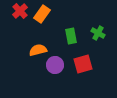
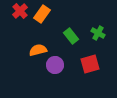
green rectangle: rotated 28 degrees counterclockwise
red square: moved 7 px right
